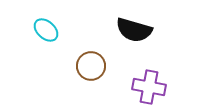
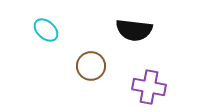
black semicircle: rotated 9 degrees counterclockwise
